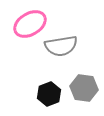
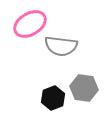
gray semicircle: rotated 16 degrees clockwise
black hexagon: moved 4 px right, 4 px down
